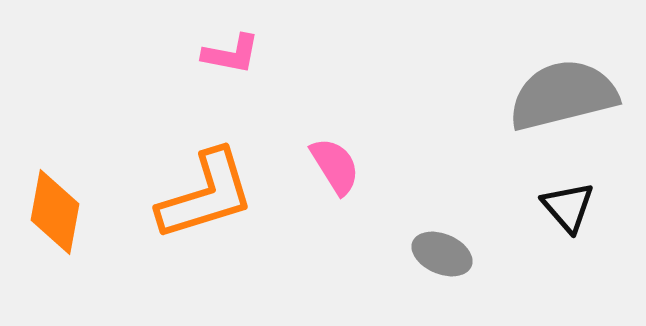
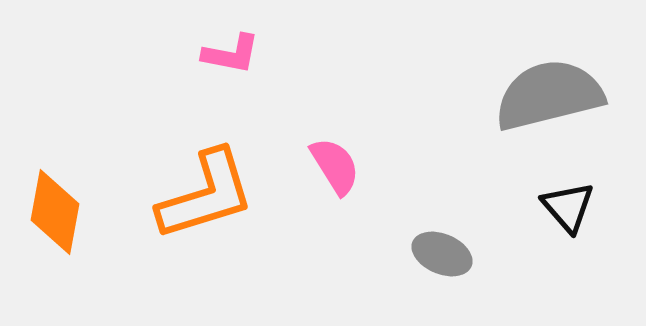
gray semicircle: moved 14 px left
